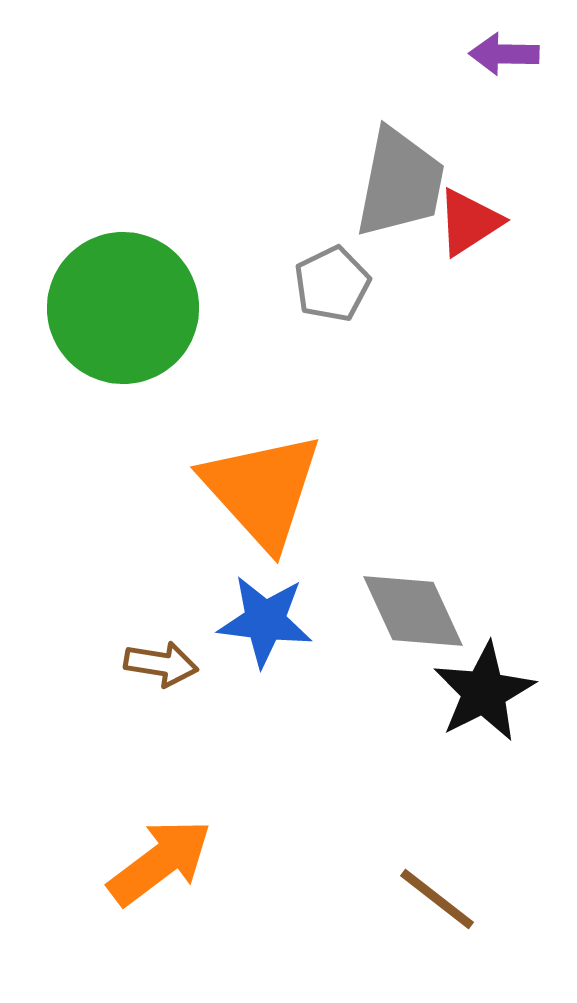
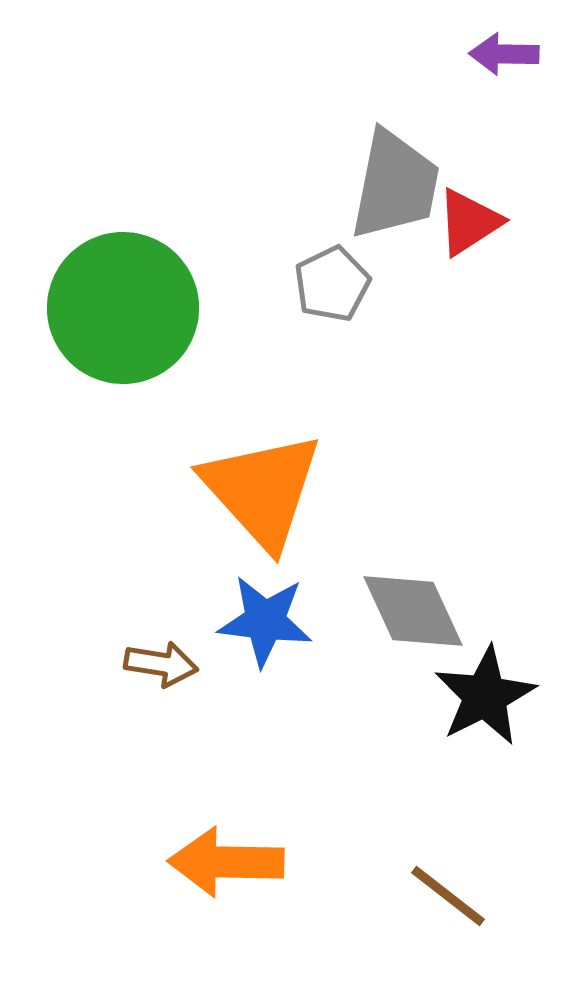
gray trapezoid: moved 5 px left, 2 px down
black star: moved 1 px right, 4 px down
orange arrow: moved 66 px right; rotated 142 degrees counterclockwise
brown line: moved 11 px right, 3 px up
